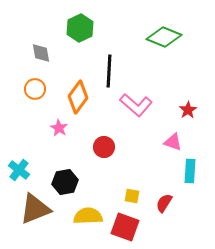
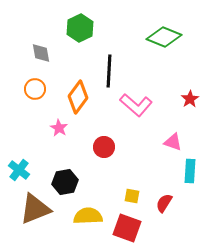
red star: moved 2 px right, 11 px up
red square: moved 2 px right, 1 px down
